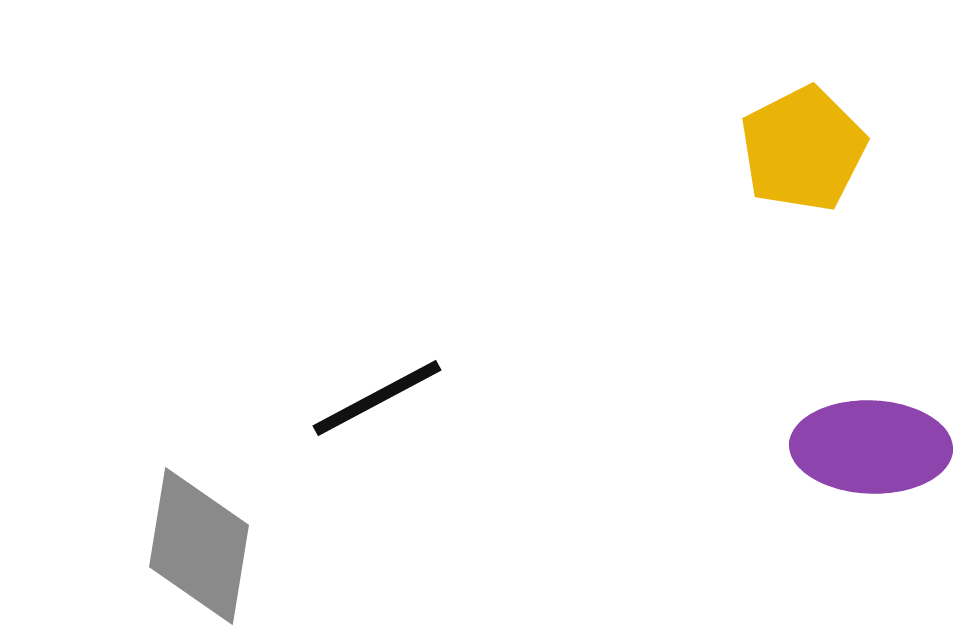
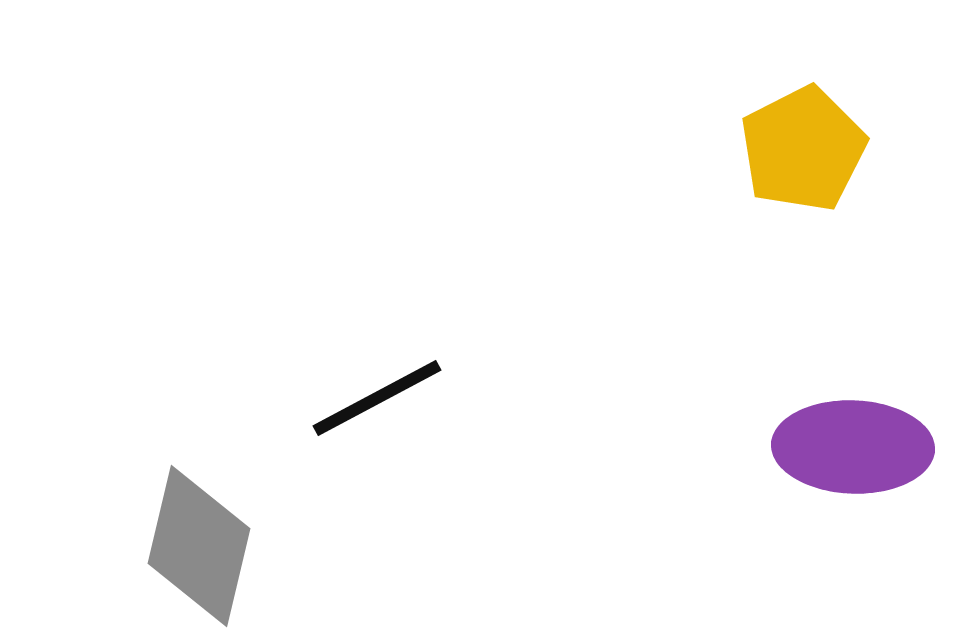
purple ellipse: moved 18 px left
gray diamond: rotated 4 degrees clockwise
